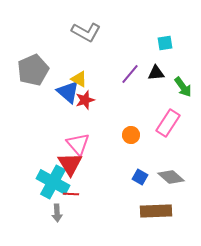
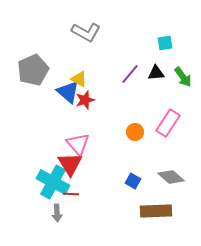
green arrow: moved 10 px up
orange circle: moved 4 px right, 3 px up
blue square: moved 7 px left, 4 px down
